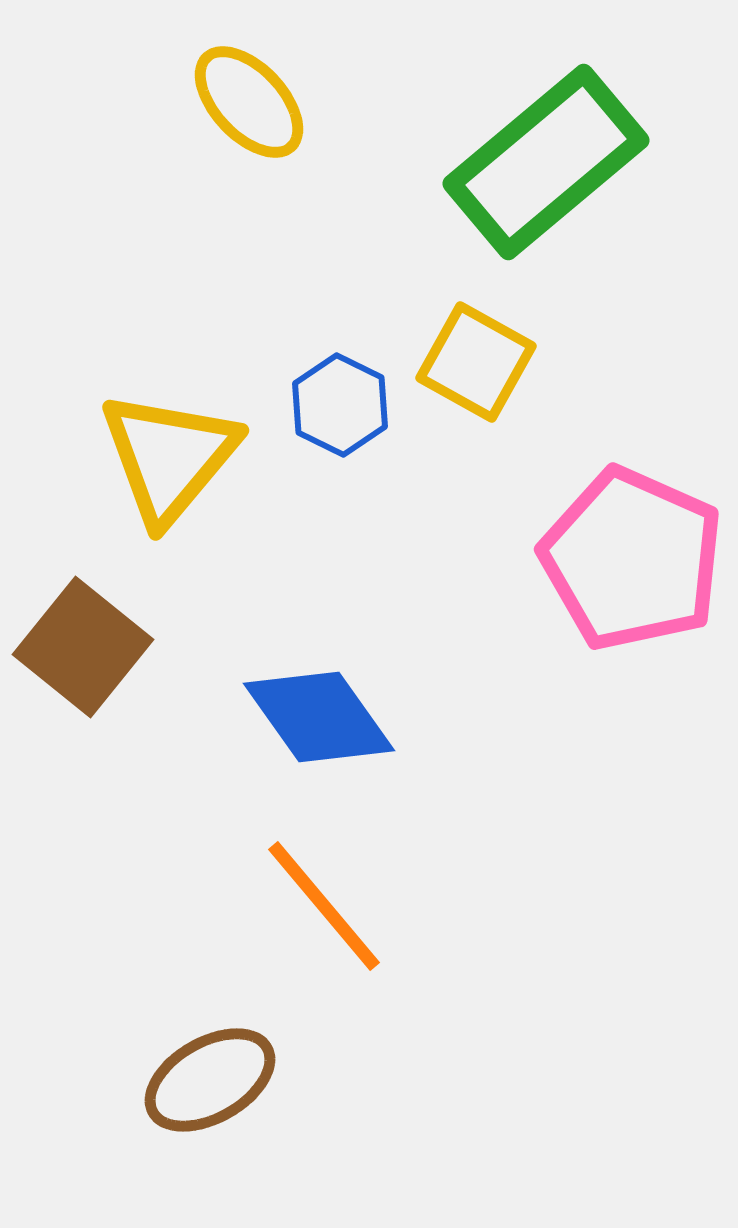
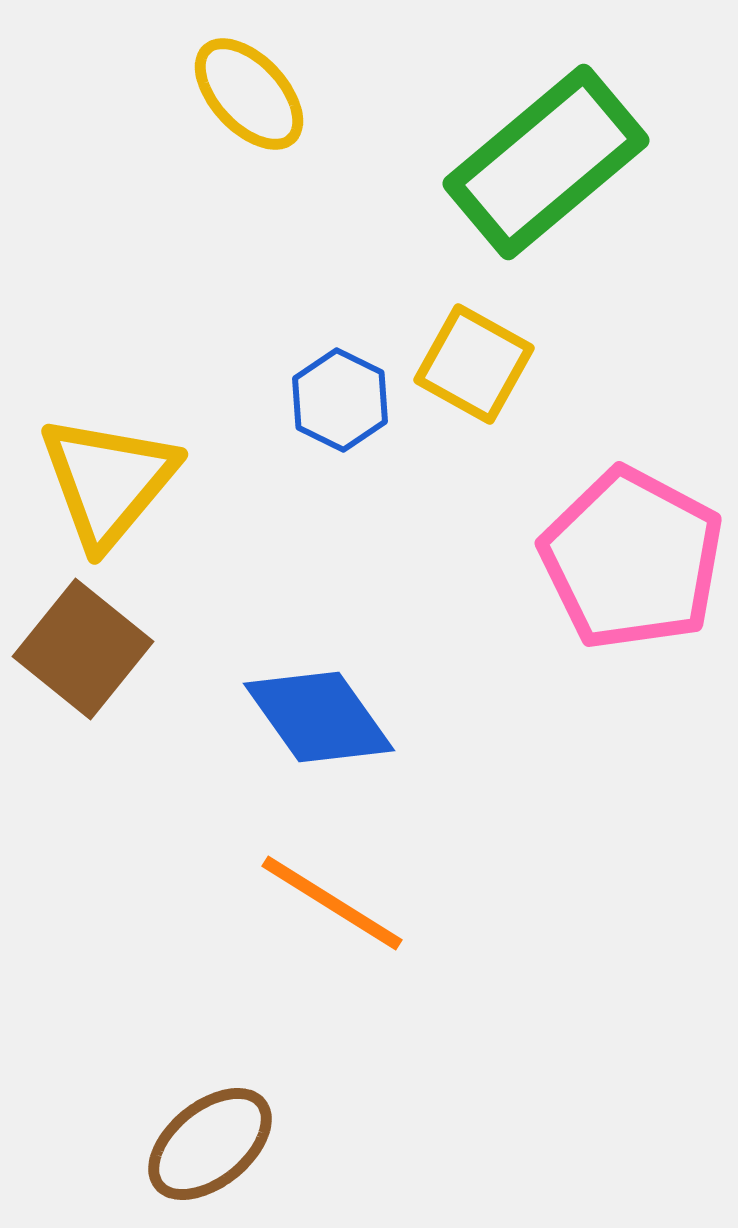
yellow ellipse: moved 8 px up
yellow square: moved 2 px left, 2 px down
blue hexagon: moved 5 px up
yellow triangle: moved 61 px left, 24 px down
pink pentagon: rotated 4 degrees clockwise
brown square: moved 2 px down
orange line: moved 8 px right, 3 px up; rotated 18 degrees counterclockwise
brown ellipse: moved 64 px down; rotated 9 degrees counterclockwise
